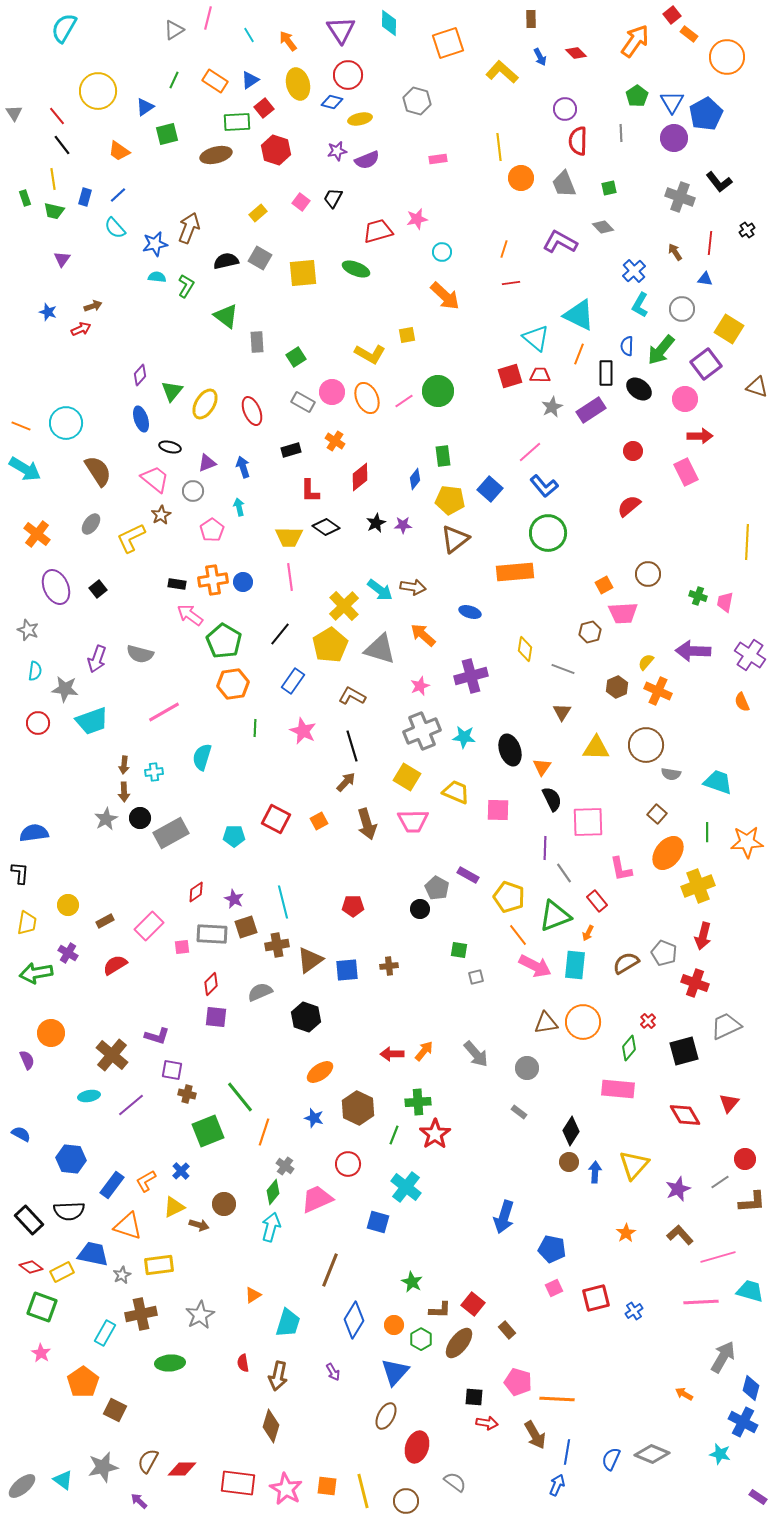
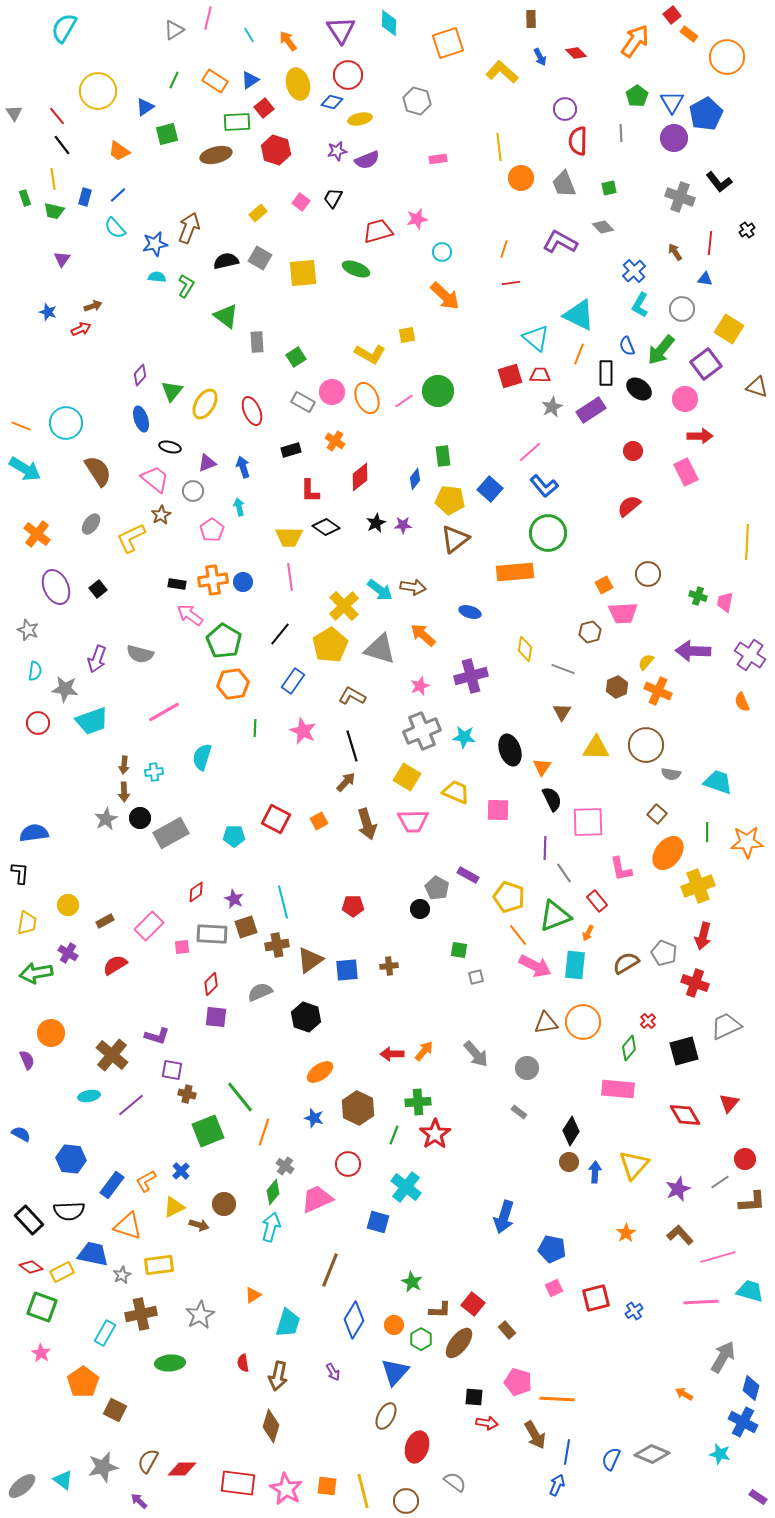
blue semicircle at (627, 346): rotated 24 degrees counterclockwise
